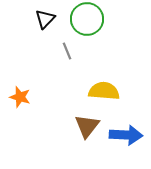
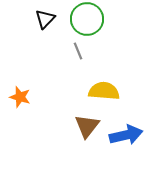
gray line: moved 11 px right
blue arrow: rotated 16 degrees counterclockwise
